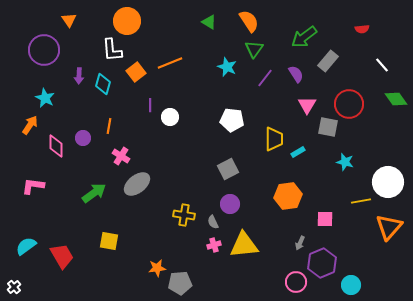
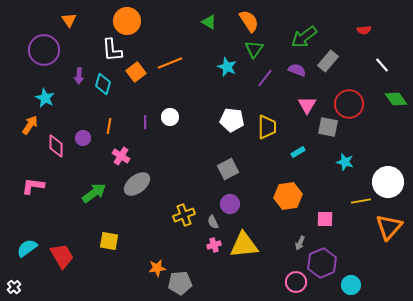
red semicircle at (362, 29): moved 2 px right, 1 px down
purple semicircle at (296, 74): moved 1 px right, 4 px up; rotated 36 degrees counterclockwise
purple line at (150, 105): moved 5 px left, 17 px down
yellow trapezoid at (274, 139): moved 7 px left, 12 px up
yellow cross at (184, 215): rotated 30 degrees counterclockwise
cyan semicircle at (26, 246): moved 1 px right, 2 px down
